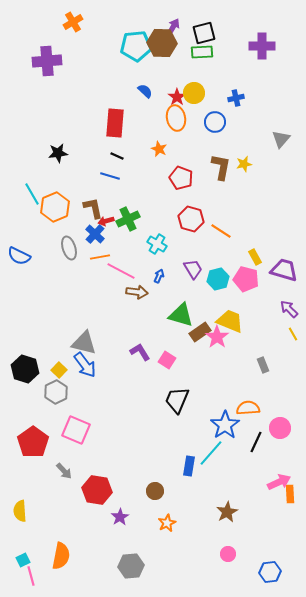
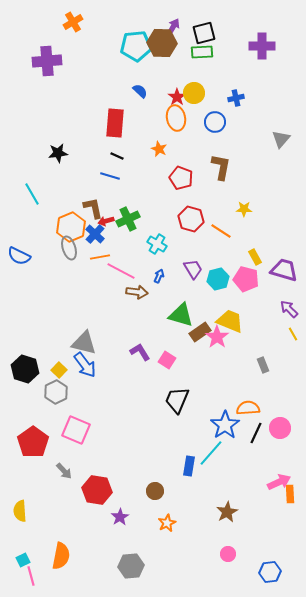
blue semicircle at (145, 91): moved 5 px left
yellow star at (244, 164): moved 45 px down; rotated 14 degrees clockwise
orange hexagon at (55, 207): moved 16 px right, 20 px down
black line at (256, 442): moved 9 px up
